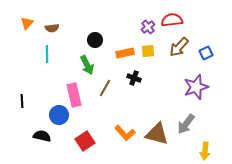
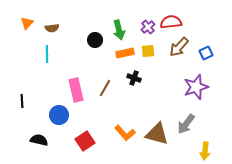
red semicircle: moved 1 px left, 2 px down
green arrow: moved 32 px right, 35 px up; rotated 12 degrees clockwise
pink rectangle: moved 2 px right, 5 px up
black semicircle: moved 3 px left, 4 px down
